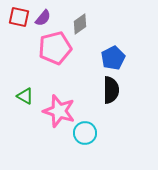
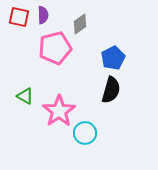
purple semicircle: moved 3 px up; rotated 42 degrees counterclockwise
black semicircle: rotated 16 degrees clockwise
pink star: rotated 20 degrees clockwise
